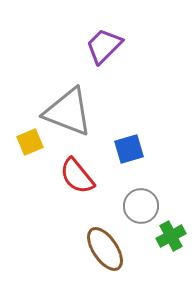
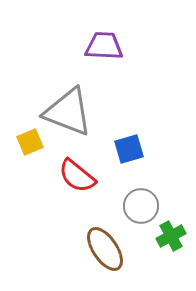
purple trapezoid: rotated 48 degrees clockwise
red semicircle: rotated 12 degrees counterclockwise
